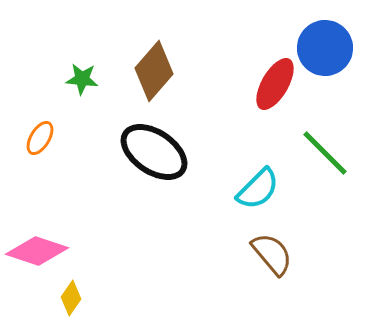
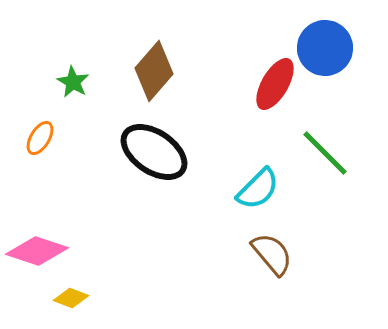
green star: moved 9 px left, 3 px down; rotated 24 degrees clockwise
yellow diamond: rotated 76 degrees clockwise
